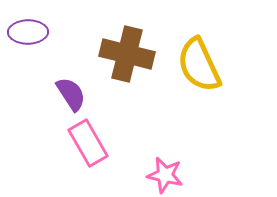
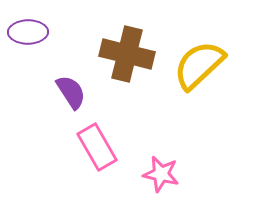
yellow semicircle: rotated 72 degrees clockwise
purple semicircle: moved 2 px up
pink rectangle: moved 9 px right, 4 px down
pink star: moved 4 px left, 1 px up
